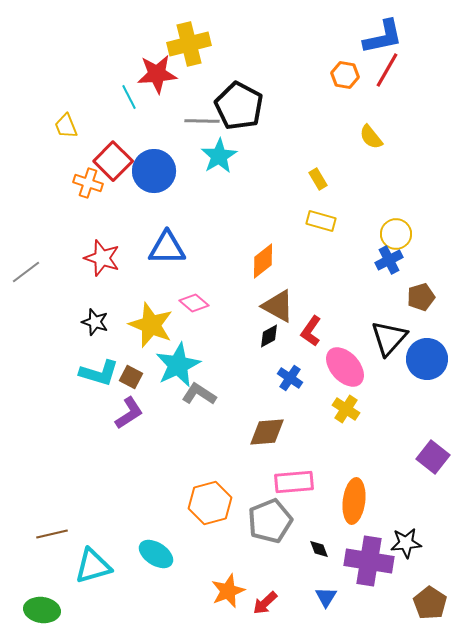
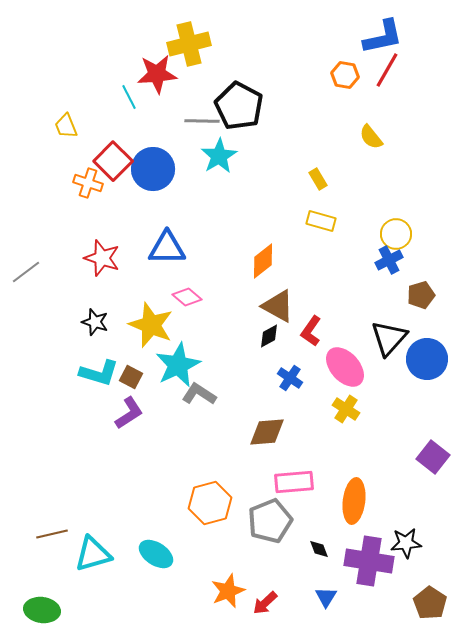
blue circle at (154, 171): moved 1 px left, 2 px up
brown pentagon at (421, 297): moved 2 px up
pink diamond at (194, 303): moved 7 px left, 6 px up
cyan triangle at (93, 566): moved 12 px up
